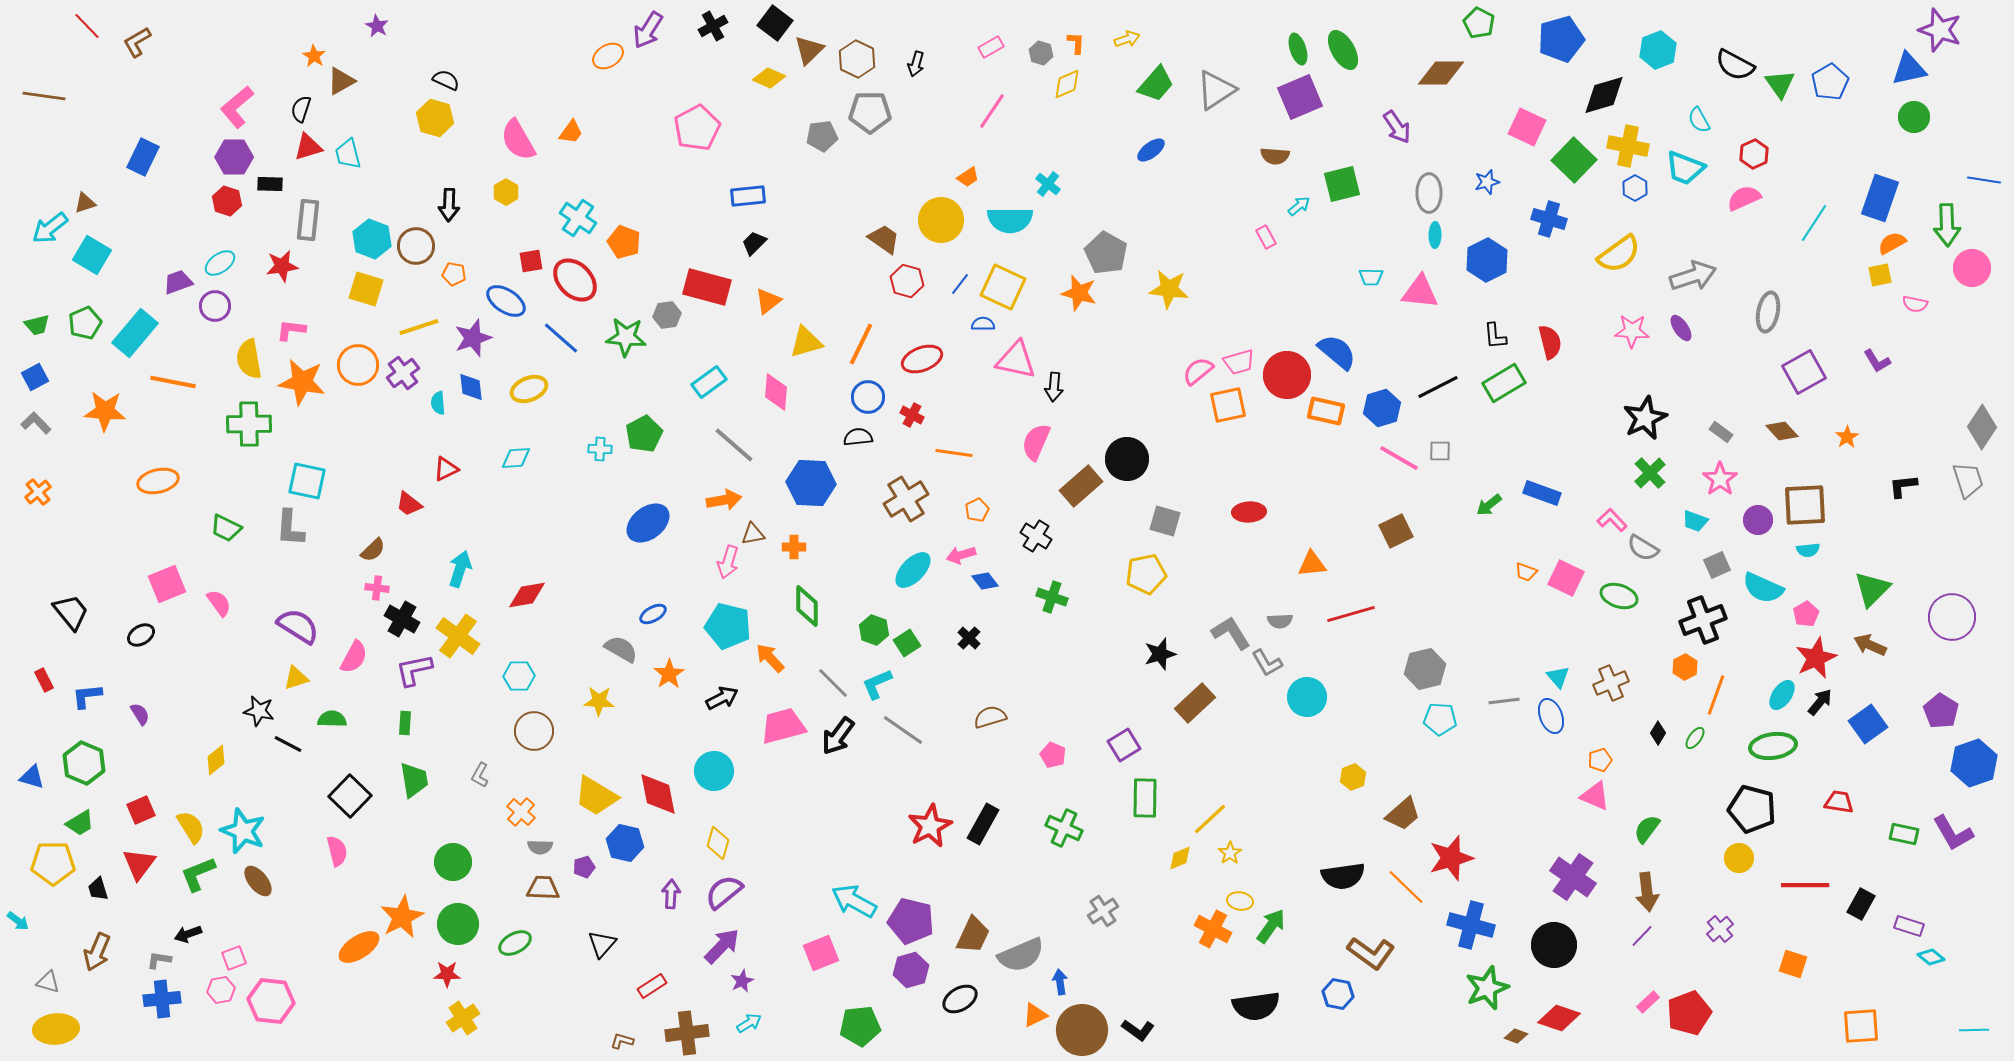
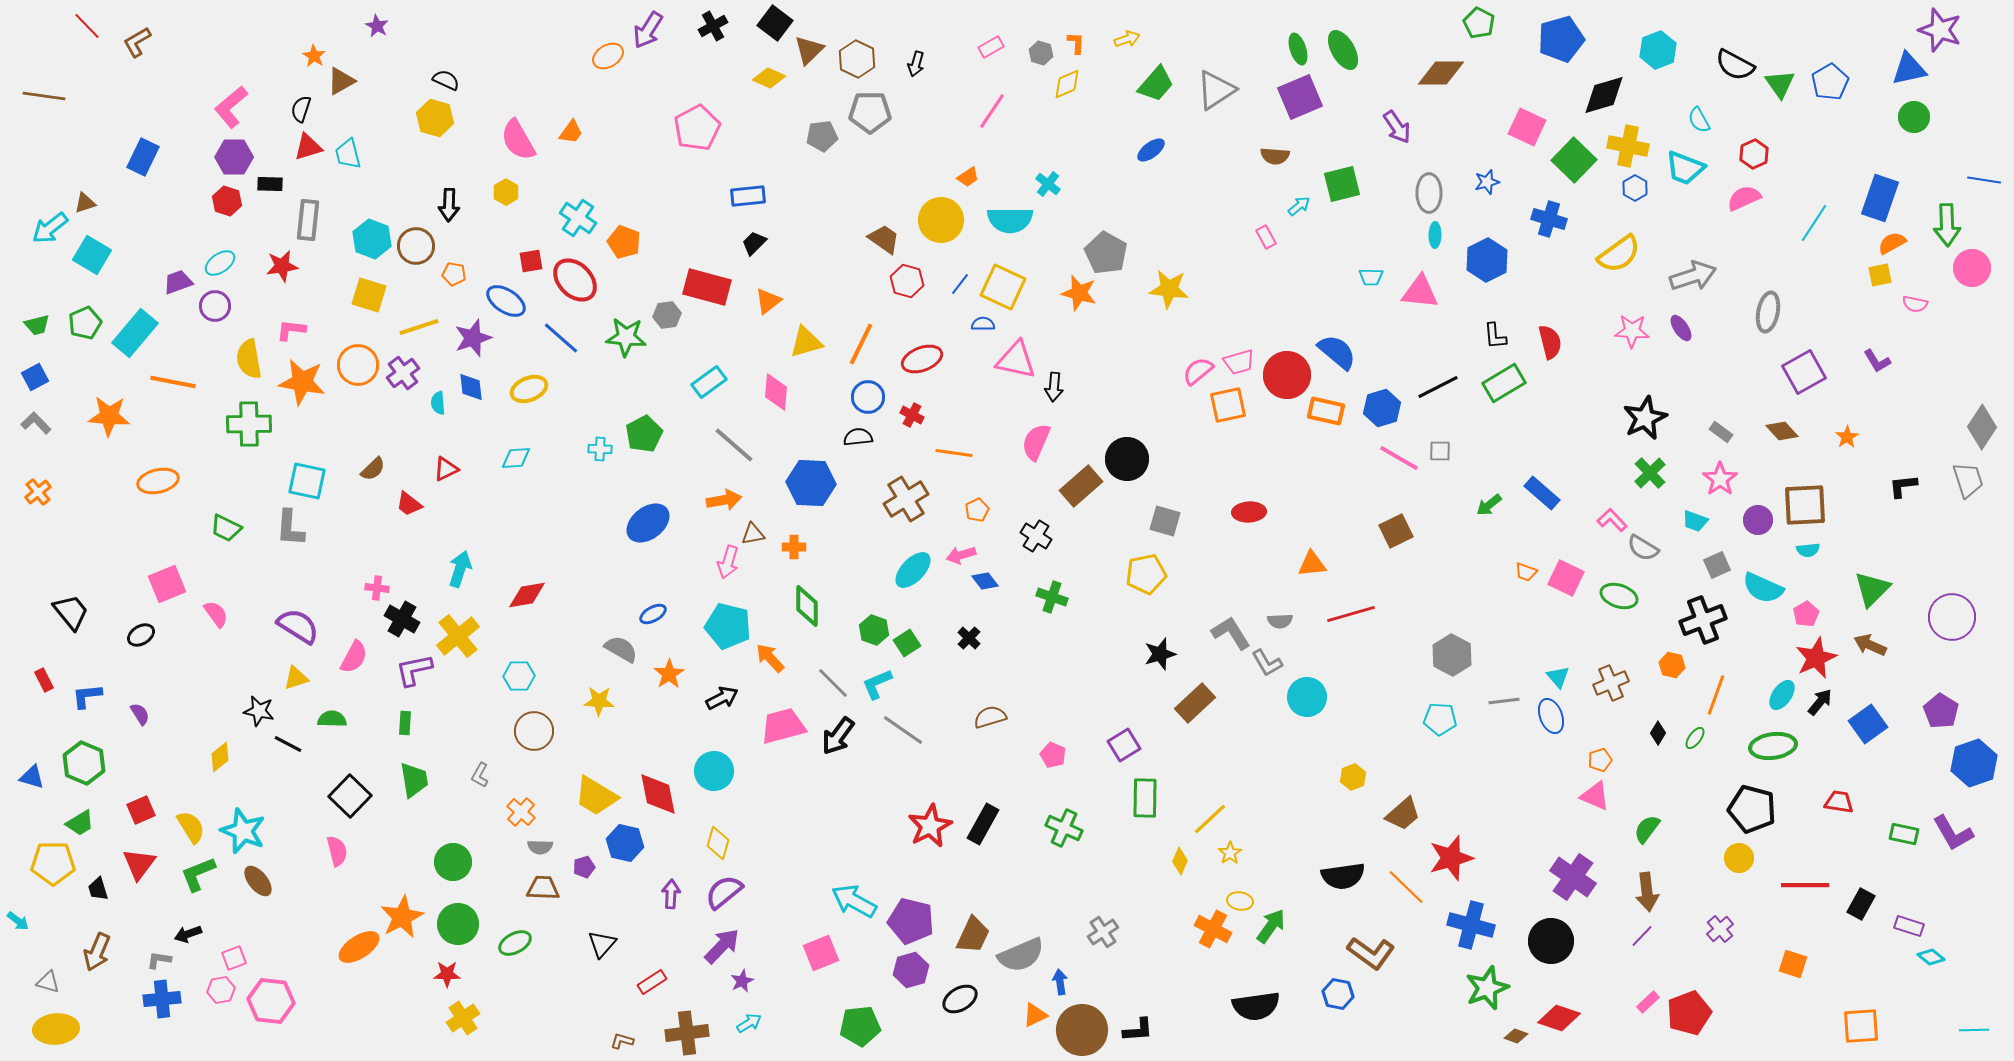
pink L-shape at (237, 107): moved 6 px left
yellow square at (366, 289): moved 3 px right, 6 px down
orange star at (105, 411): moved 4 px right, 5 px down
blue rectangle at (1542, 493): rotated 21 degrees clockwise
brown semicircle at (373, 550): moved 81 px up
pink semicircle at (219, 603): moved 3 px left, 11 px down
yellow cross at (458, 636): rotated 15 degrees clockwise
orange hexagon at (1685, 667): moved 13 px left, 2 px up; rotated 20 degrees counterclockwise
gray hexagon at (1425, 669): moved 27 px right, 14 px up; rotated 18 degrees counterclockwise
yellow diamond at (216, 760): moved 4 px right, 3 px up
yellow diamond at (1180, 858): moved 3 px down; rotated 44 degrees counterclockwise
gray cross at (1103, 911): moved 21 px down
black circle at (1554, 945): moved 3 px left, 4 px up
red rectangle at (652, 986): moved 4 px up
black L-shape at (1138, 1030): rotated 40 degrees counterclockwise
